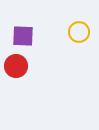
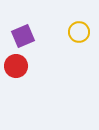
purple square: rotated 25 degrees counterclockwise
